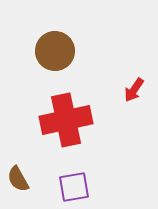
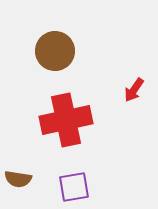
brown semicircle: rotated 52 degrees counterclockwise
